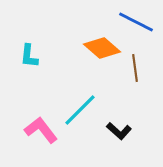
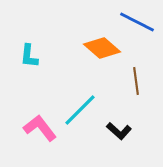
blue line: moved 1 px right
brown line: moved 1 px right, 13 px down
pink L-shape: moved 1 px left, 2 px up
